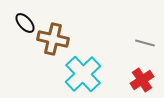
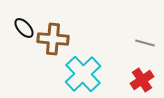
black ellipse: moved 1 px left, 5 px down
brown cross: rotated 8 degrees counterclockwise
